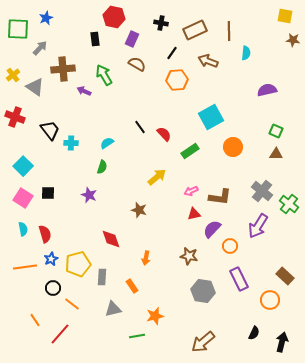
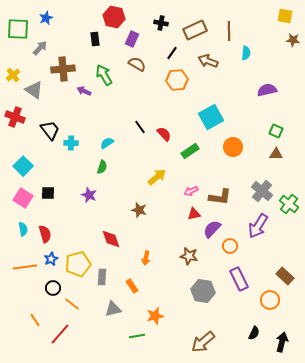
gray triangle at (35, 87): moved 1 px left, 3 px down
